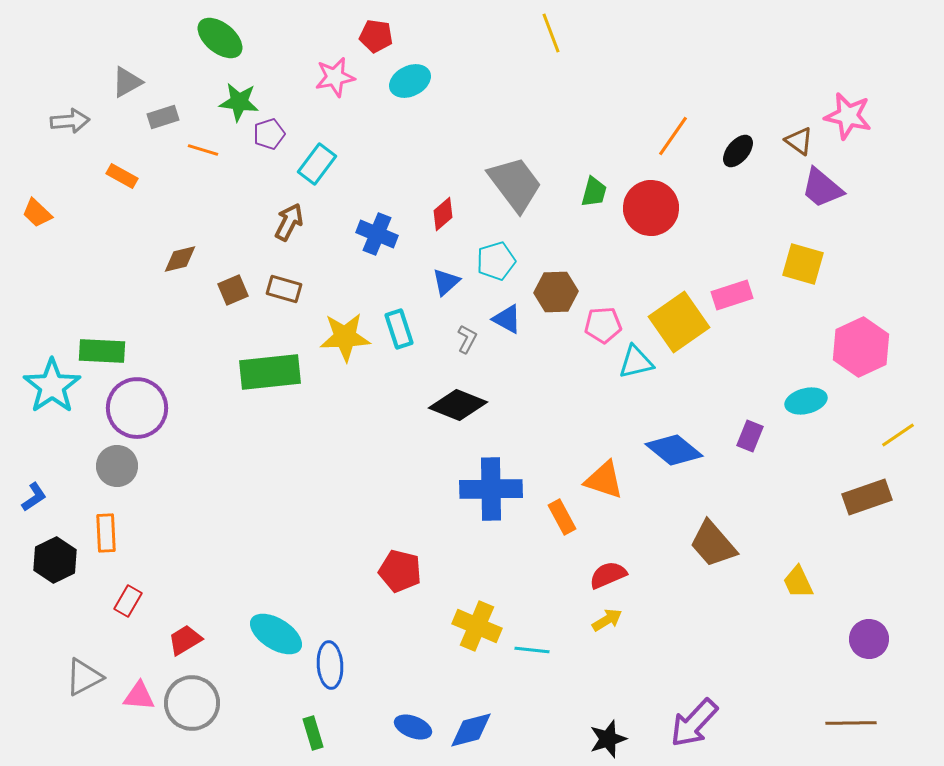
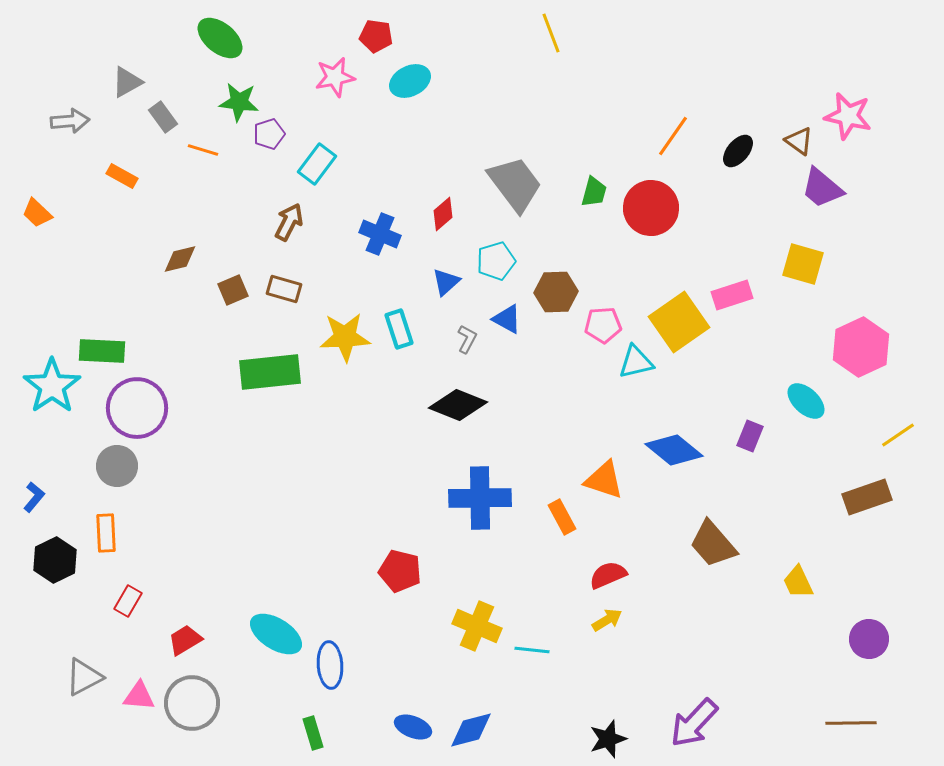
gray rectangle at (163, 117): rotated 72 degrees clockwise
blue cross at (377, 234): moved 3 px right
cyan ellipse at (806, 401): rotated 57 degrees clockwise
blue cross at (491, 489): moved 11 px left, 9 px down
blue L-shape at (34, 497): rotated 16 degrees counterclockwise
